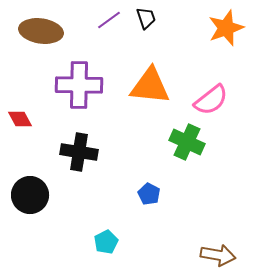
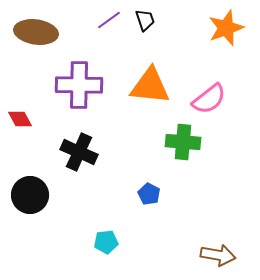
black trapezoid: moved 1 px left, 2 px down
brown ellipse: moved 5 px left, 1 px down
pink semicircle: moved 2 px left, 1 px up
green cross: moved 4 px left; rotated 20 degrees counterclockwise
black cross: rotated 15 degrees clockwise
cyan pentagon: rotated 20 degrees clockwise
